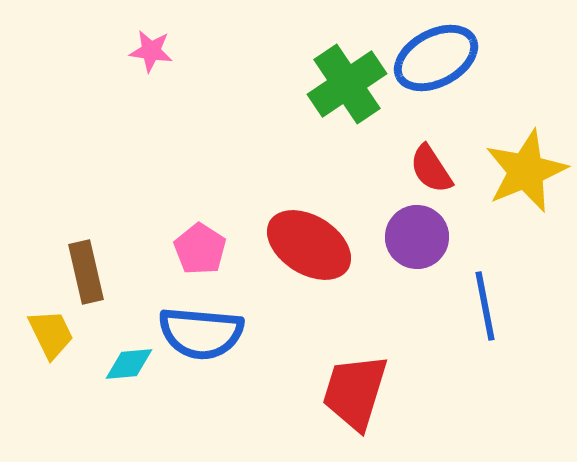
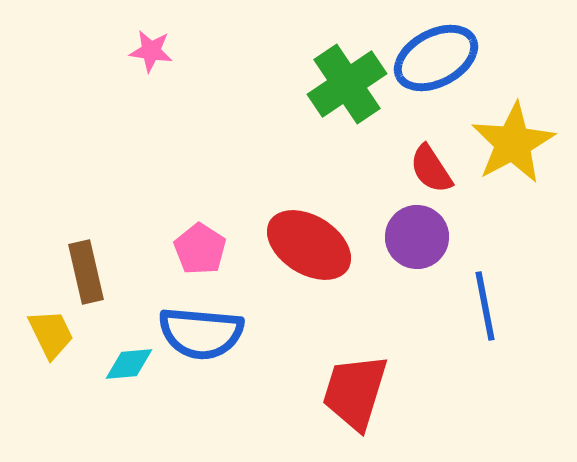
yellow star: moved 13 px left, 28 px up; rotated 6 degrees counterclockwise
